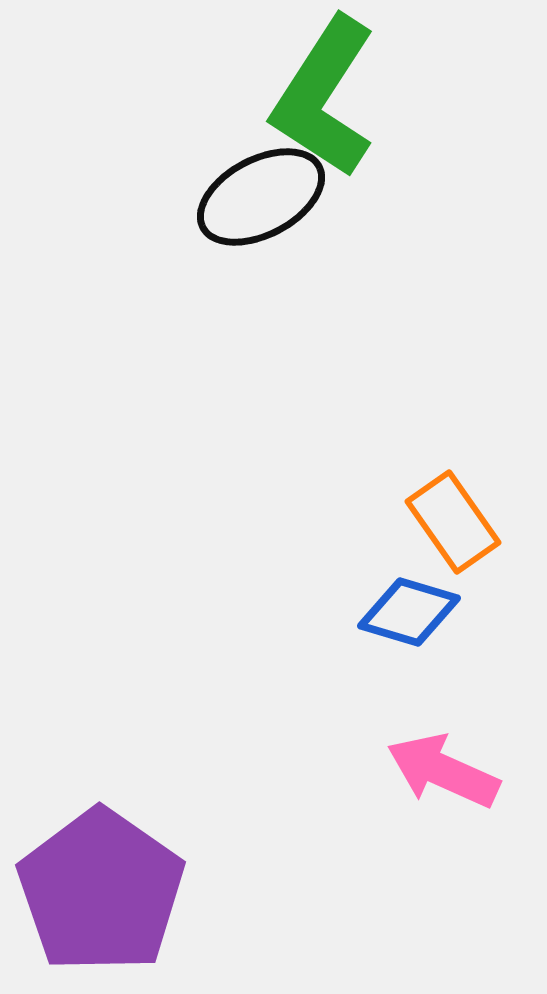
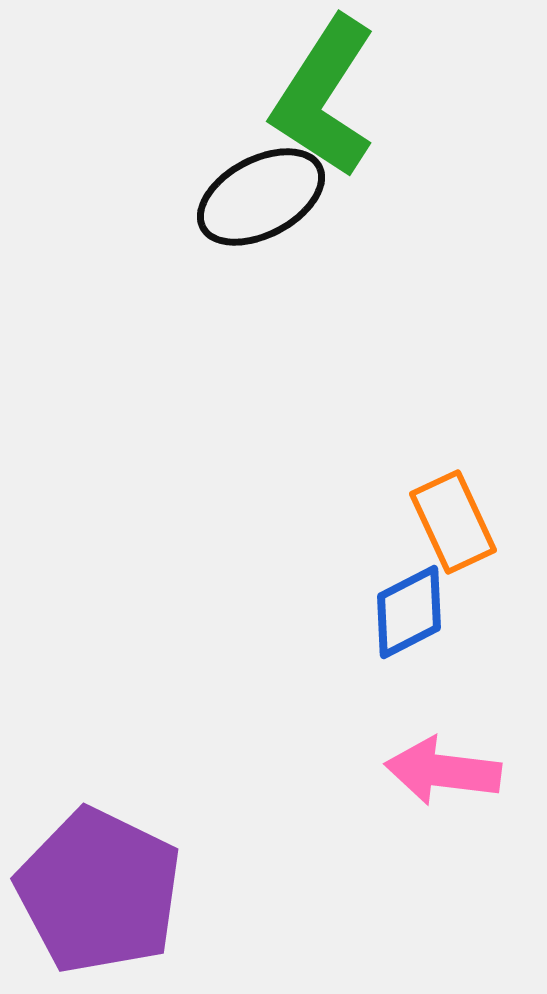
orange rectangle: rotated 10 degrees clockwise
blue diamond: rotated 44 degrees counterclockwise
pink arrow: rotated 17 degrees counterclockwise
purple pentagon: moved 2 px left; rotated 9 degrees counterclockwise
